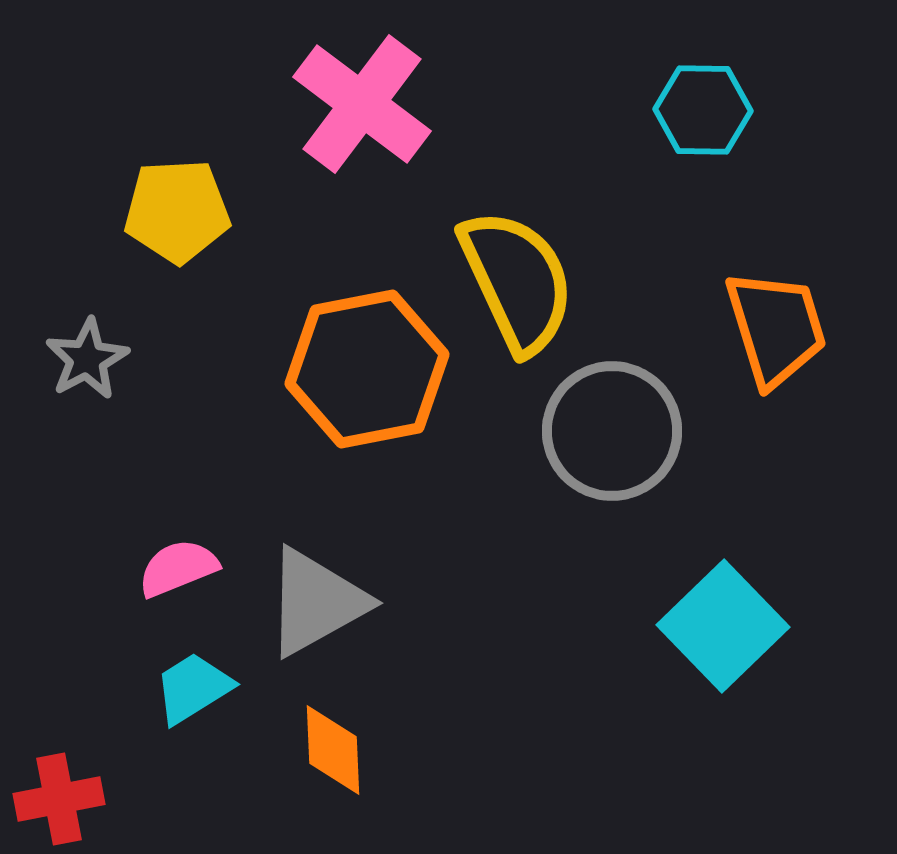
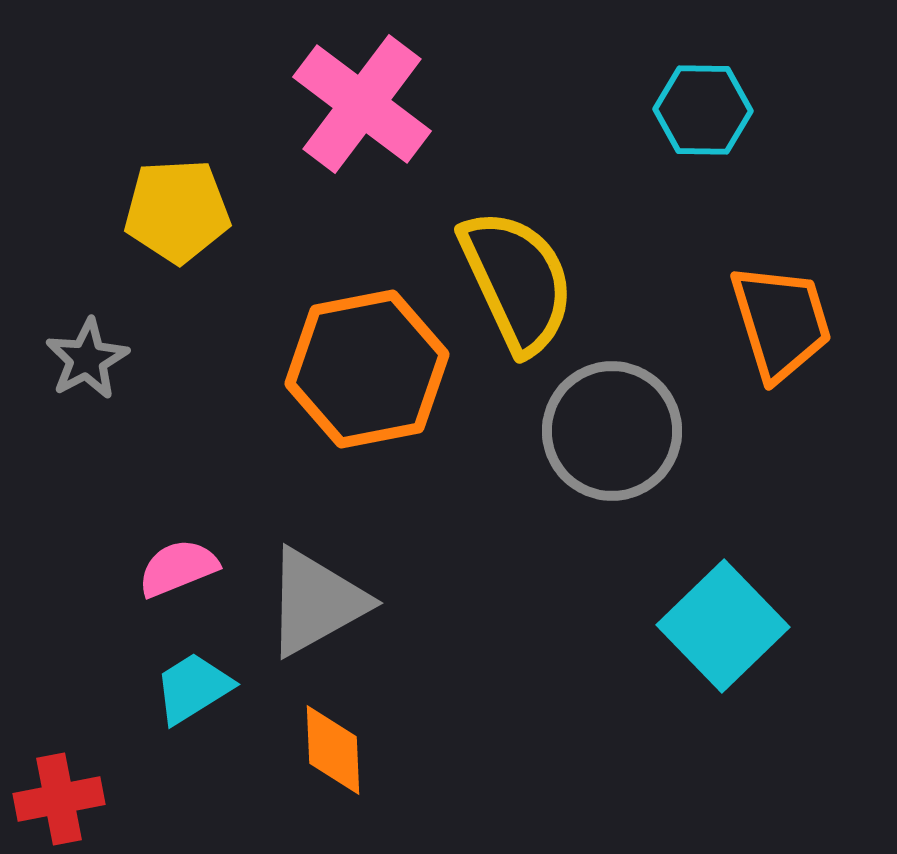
orange trapezoid: moved 5 px right, 6 px up
